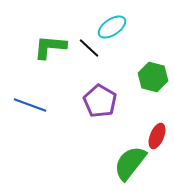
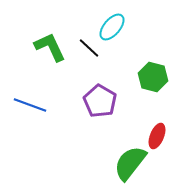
cyan ellipse: rotated 16 degrees counterclockwise
green L-shape: rotated 60 degrees clockwise
